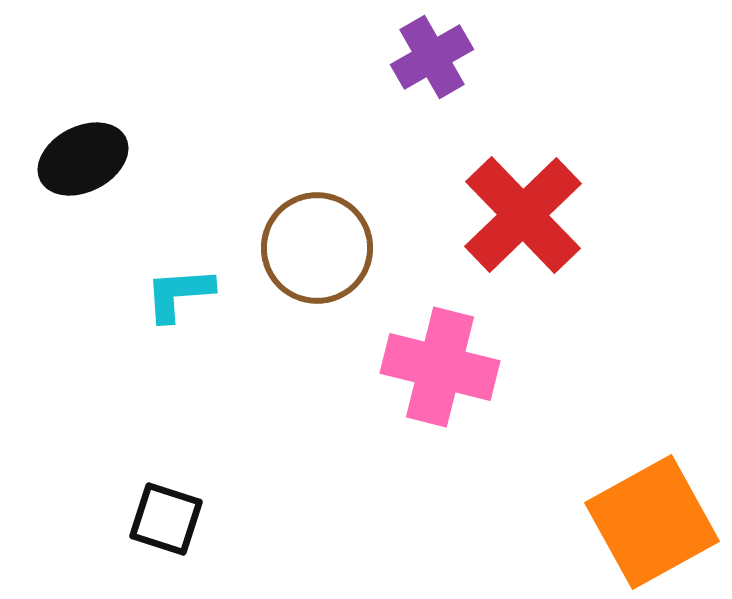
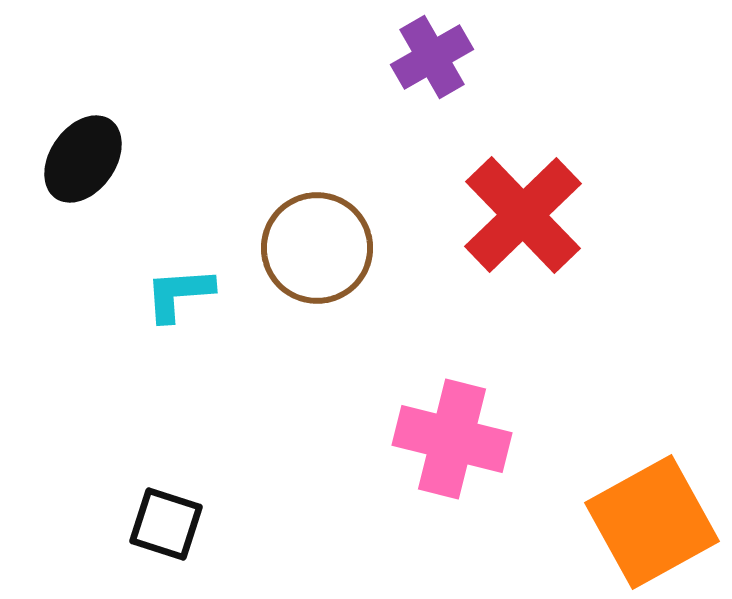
black ellipse: rotated 28 degrees counterclockwise
pink cross: moved 12 px right, 72 px down
black square: moved 5 px down
